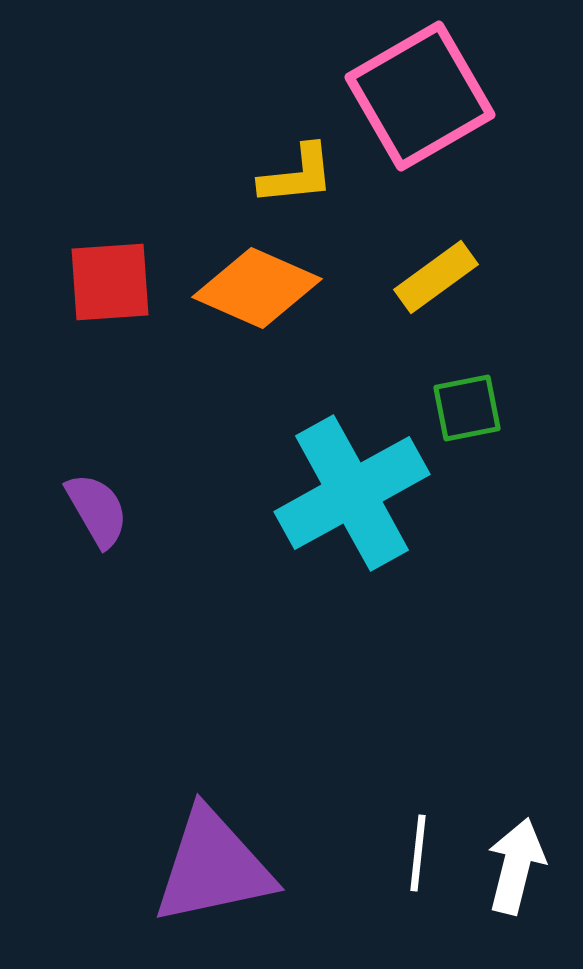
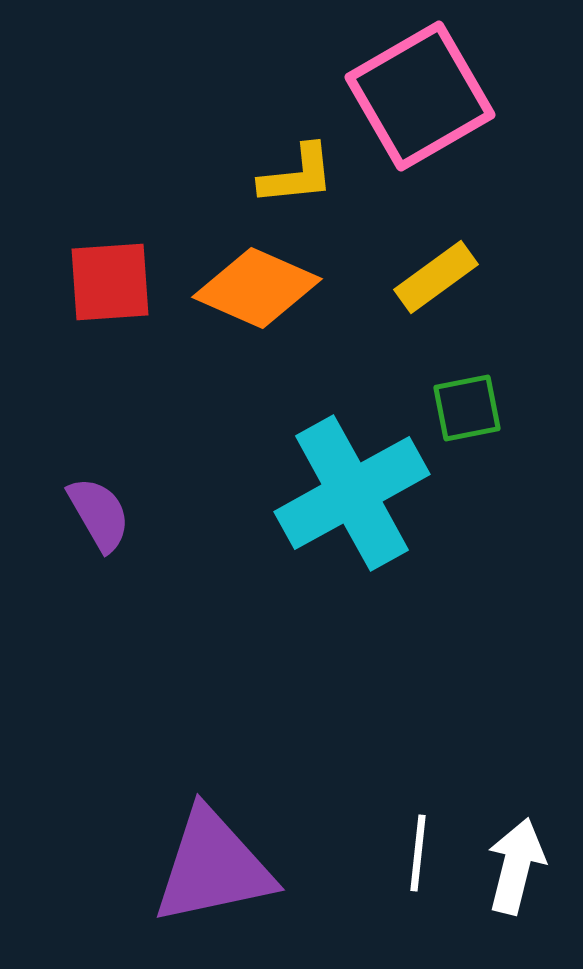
purple semicircle: moved 2 px right, 4 px down
